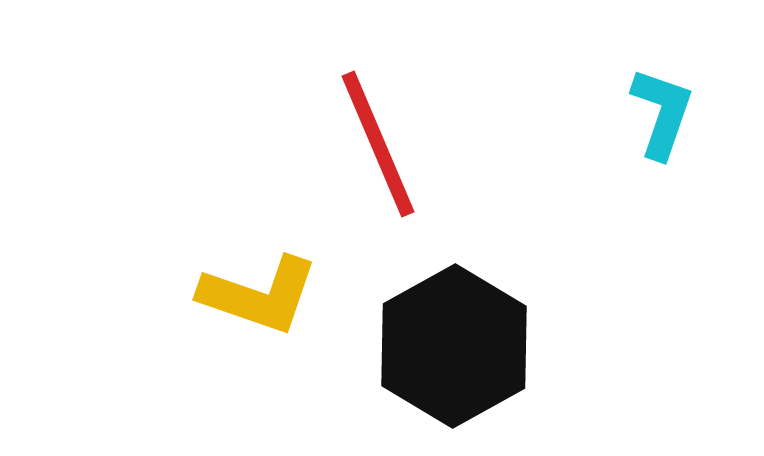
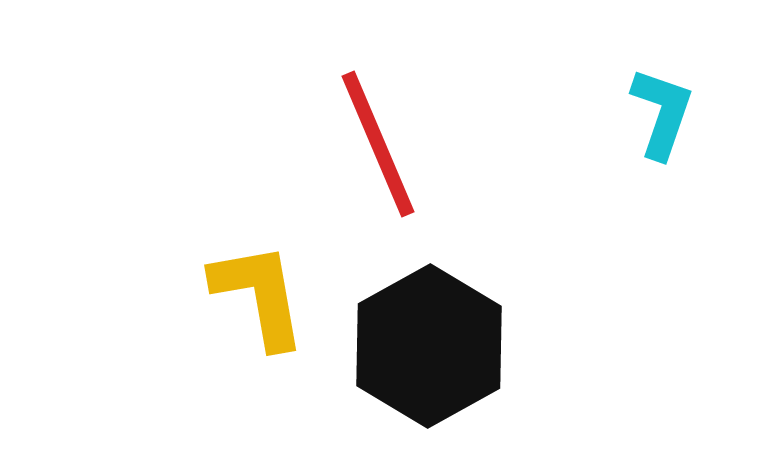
yellow L-shape: rotated 119 degrees counterclockwise
black hexagon: moved 25 px left
